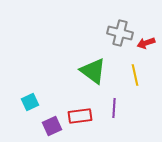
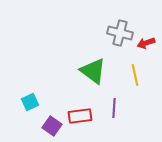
purple square: rotated 30 degrees counterclockwise
